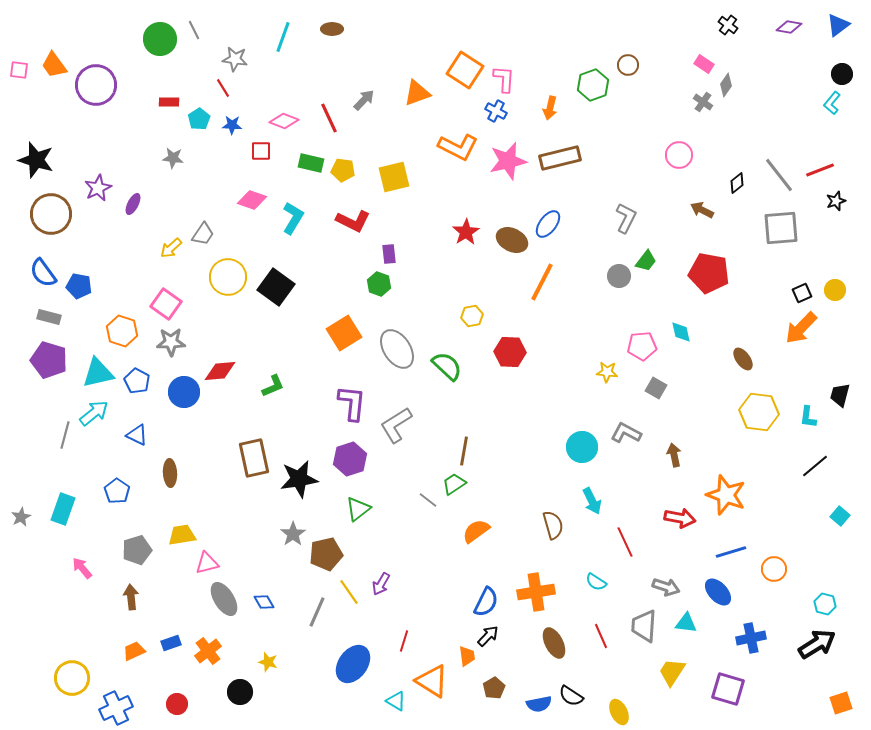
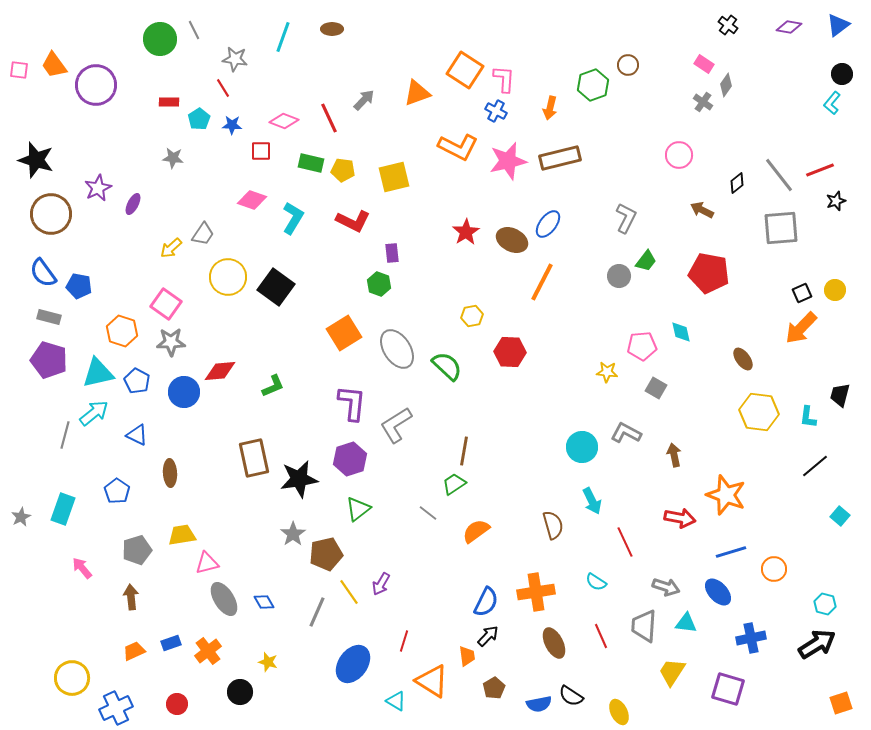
purple rectangle at (389, 254): moved 3 px right, 1 px up
gray line at (428, 500): moved 13 px down
